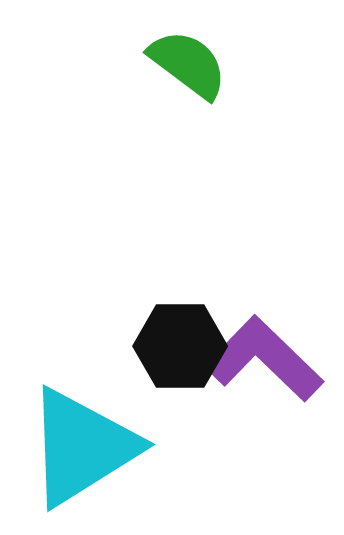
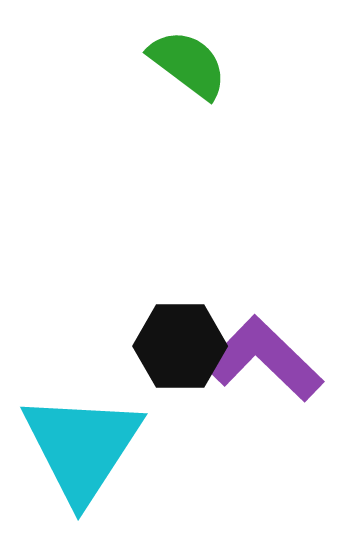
cyan triangle: rotated 25 degrees counterclockwise
